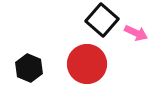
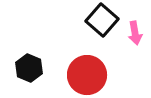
pink arrow: moved 1 px left; rotated 55 degrees clockwise
red circle: moved 11 px down
